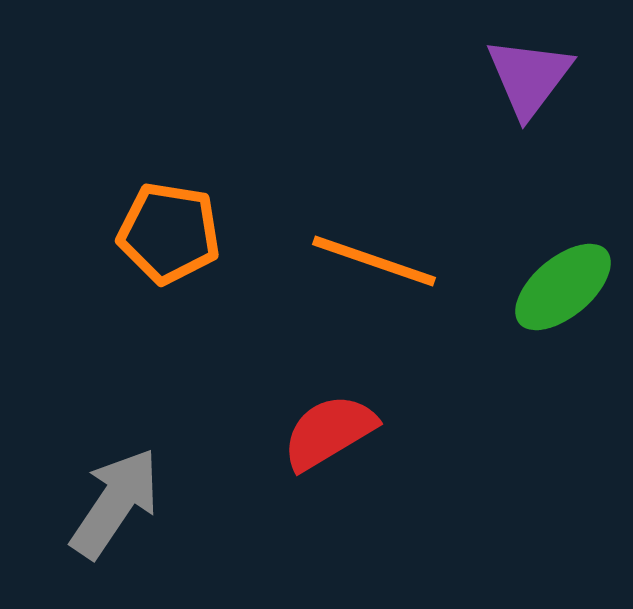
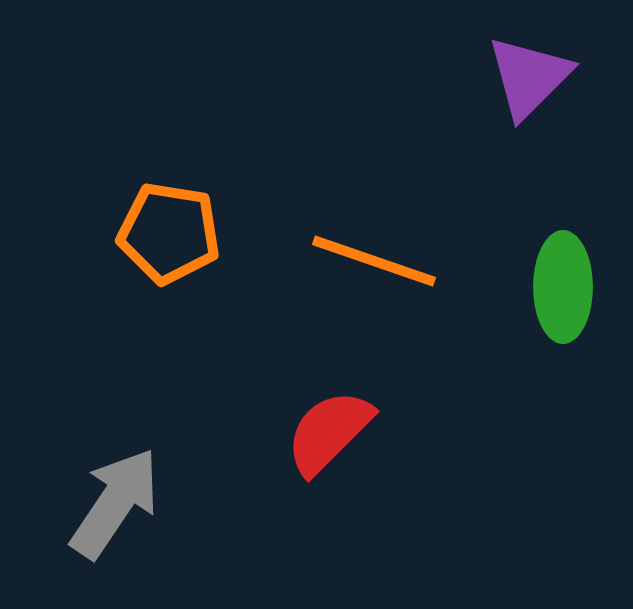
purple triangle: rotated 8 degrees clockwise
green ellipse: rotated 50 degrees counterclockwise
red semicircle: rotated 14 degrees counterclockwise
